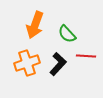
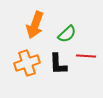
green semicircle: rotated 90 degrees counterclockwise
black L-shape: rotated 135 degrees clockwise
